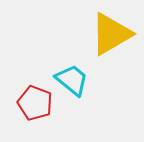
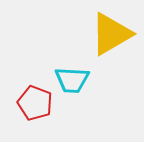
cyan trapezoid: rotated 144 degrees clockwise
